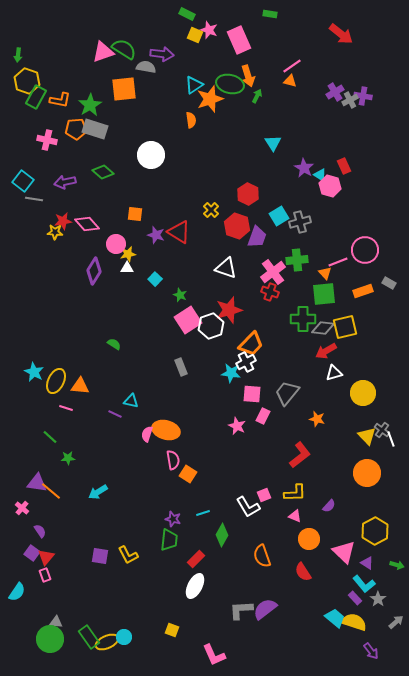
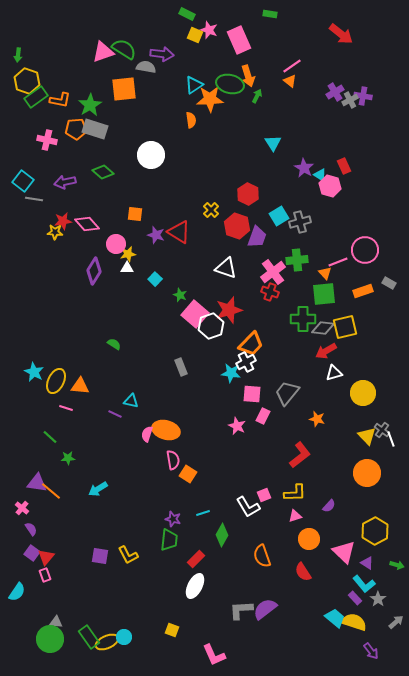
orange triangle at (290, 81): rotated 24 degrees clockwise
green rectangle at (36, 97): rotated 25 degrees clockwise
orange star at (210, 99): rotated 16 degrees clockwise
pink square at (188, 320): moved 7 px right, 6 px up; rotated 16 degrees counterclockwise
cyan arrow at (98, 492): moved 3 px up
pink triangle at (295, 516): rotated 40 degrees counterclockwise
purple semicircle at (40, 531): moved 9 px left, 2 px up
